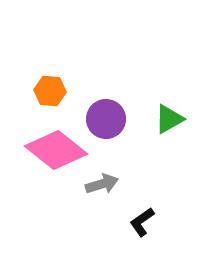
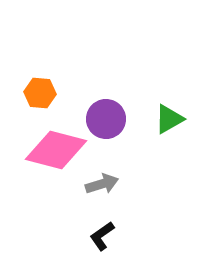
orange hexagon: moved 10 px left, 2 px down
pink diamond: rotated 24 degrees counterclockwise
black L-shape: moved 40 px left, 14 px down
